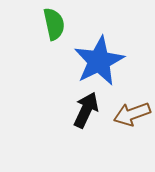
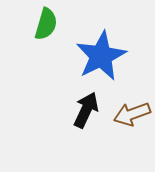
green semicircle: moved 8 px left; rotated 28 degrees clockwise
blue star: moved 2 px right, 5 px up
